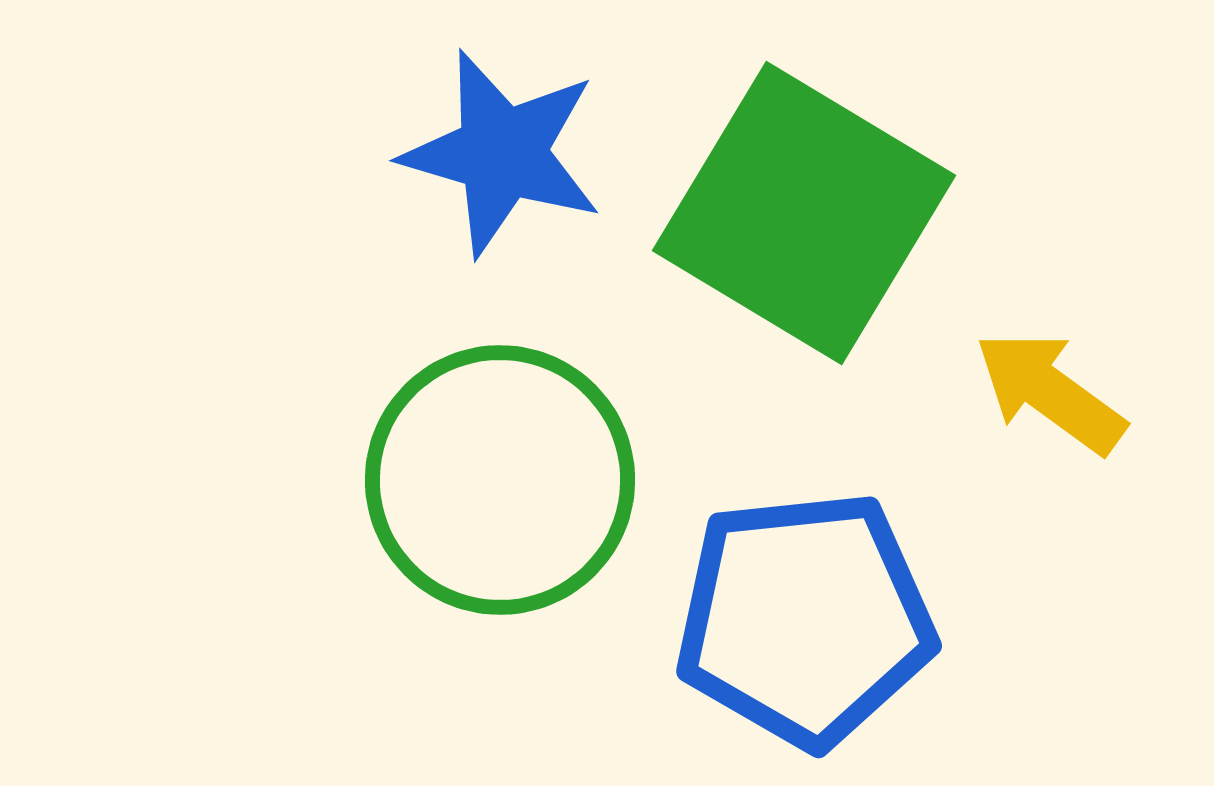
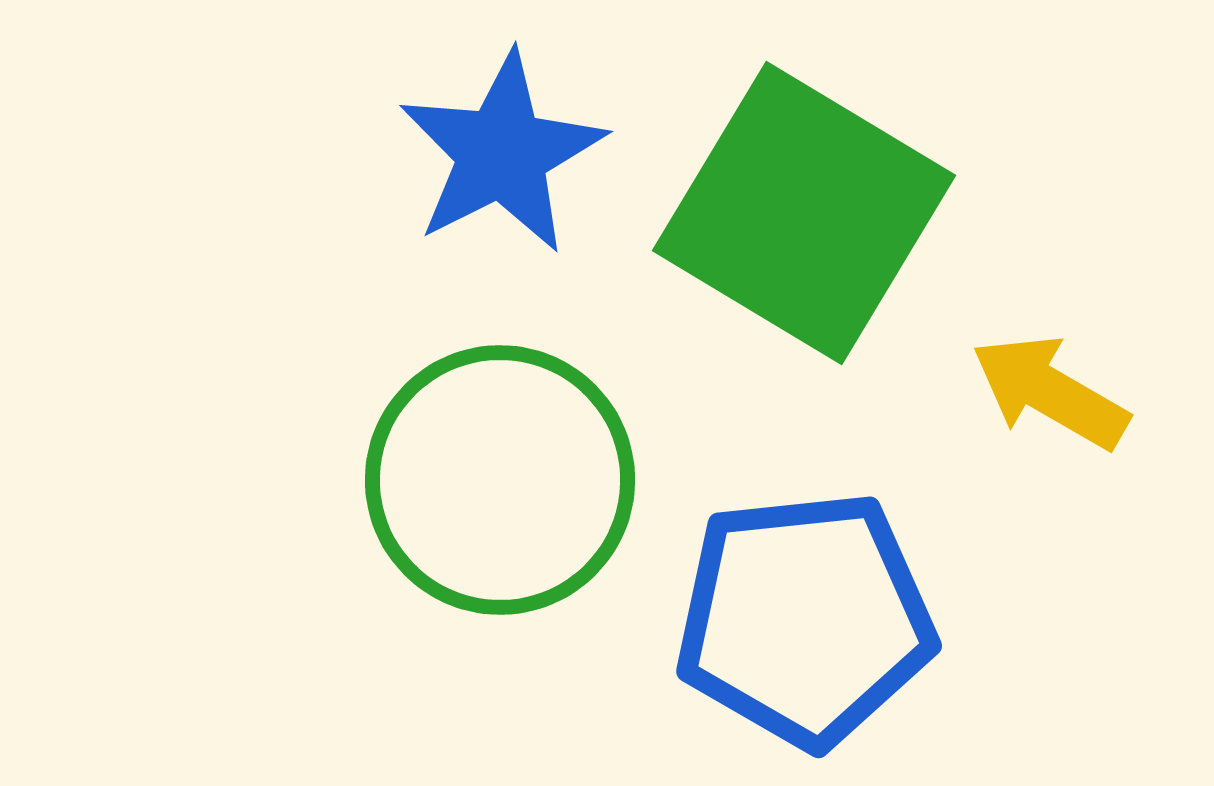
blue star: rotated 29 degrees clockwise
yellow arrow: rotated 6 degrees counterclockwise
